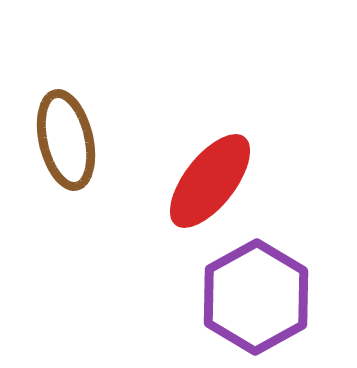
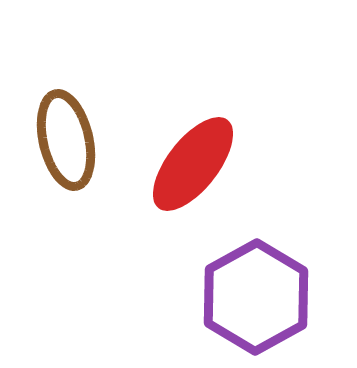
red ellipse: moved 17 px left, 17 px up
